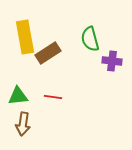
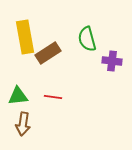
green semicircle: moved 3 px left
